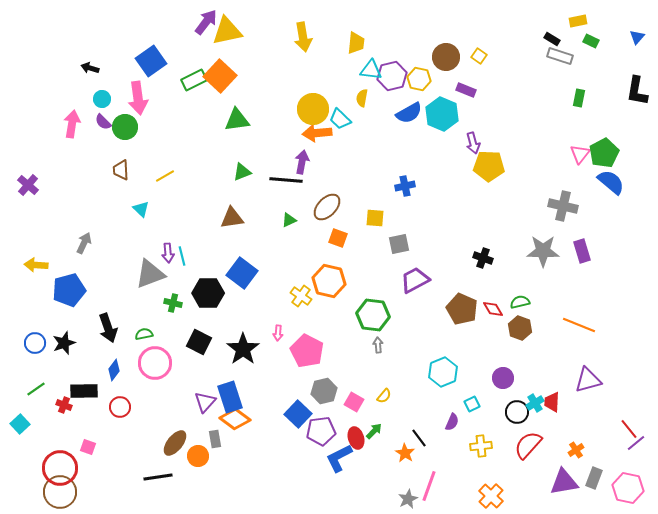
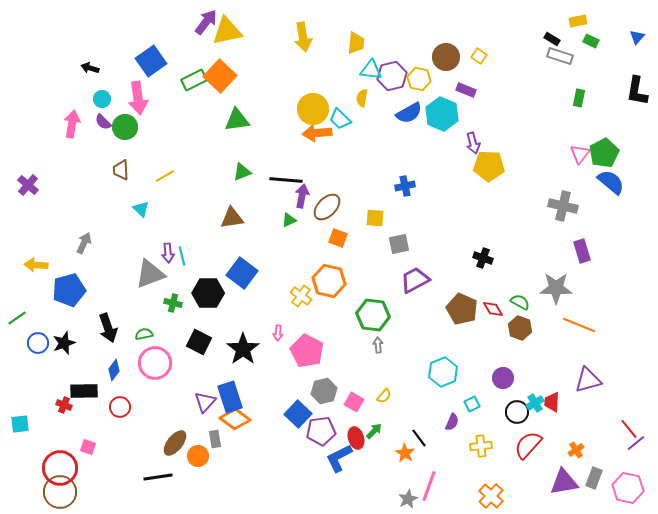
purple arrow at (302, 162): moved 34 px down
gray star at (543, 251): moved 13 px right, 37 px down
green semicircle at (520, 302): rotated 42 degrees clockwise
blue circle at (35, 343): moved 3 px right
green line at (36, 389): moved 19 px left, 71 px up
cyan square at (20, 424): rotated 36 degrees clockwise
